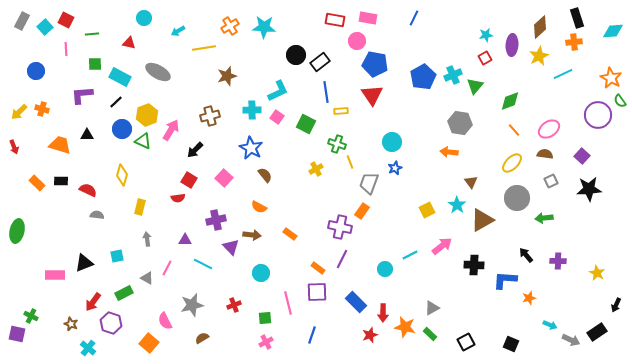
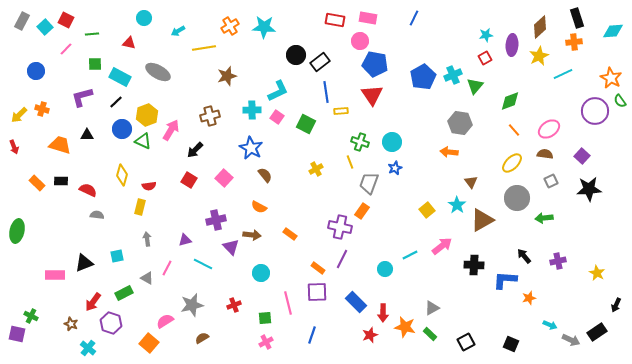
pink circle at (357, 41): moved 3 px right
pink line at (66, 49): rotated 48 degrees clockwise
purple L-shape at (82, 95): moved 2 px down; rotated 10 degrees counterclockwise
yellow arrow at (19, 112): moved 3 px down
purple circle at (598, 115): moved 3 px left, 4 px up
green cross at (337, 144): moved 23 px right, 2 px up
red semicircle at (178, 198): moved 29 px left, 12 px up
yellow square at (427, 210): rotated 14 degrees counterclockwise
purple triangle at (185, 240): rotated 16 degrees counterclockwise
black arrow at (526, 255): moved 2 px left, 1 px down
purple cross at (558, 261): rotated 14 degrees counterclockwise
pink semicircle at (165, 321): rotated 84 degrees clockwise
